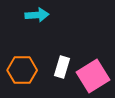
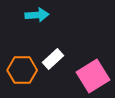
white rectangle: moved 9 px left, 8 px up; rotated 30 degrees clockwise
